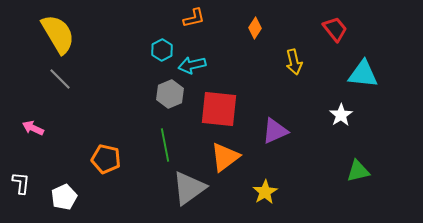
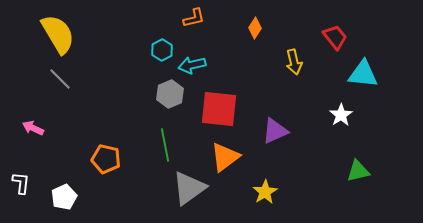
red trapezoid: moved 8 px down
